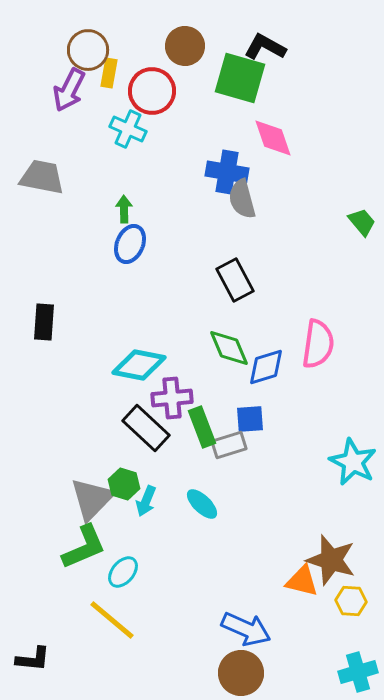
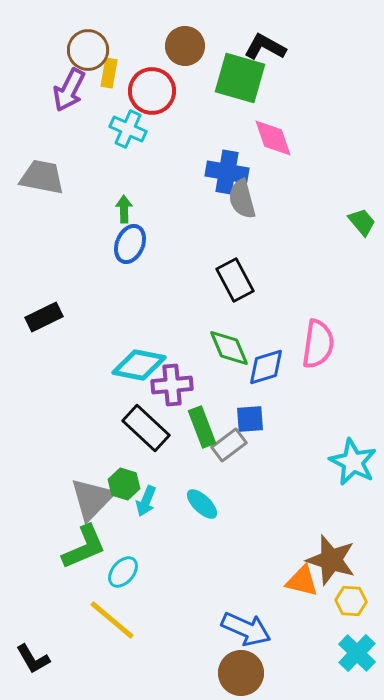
black rectangle at (44, 322): moved 5 px up; rotated 60 degrees clockwise
purple cross at (172, 398): moved 13 px up
gray rectangle at (229, 445): rotated 20 degrees counterclockwise
black L-shape at (33, 659): rotated 54 degrees clockwise
cyan cross at (358, 672): moved 1 px left, 19 px up; rotated 30 degrees counterclockwise
